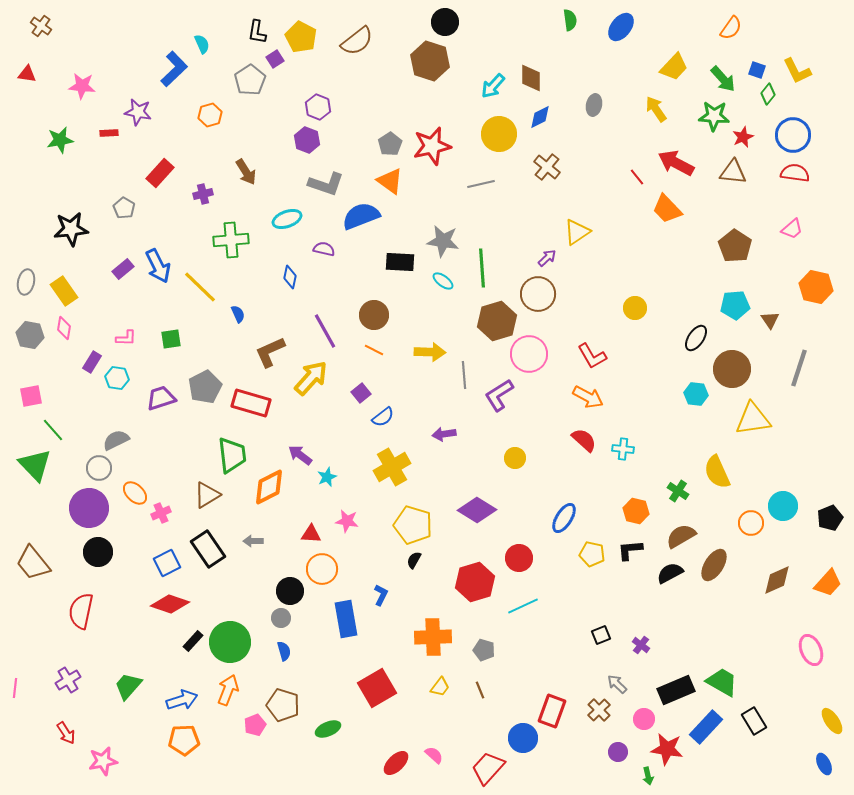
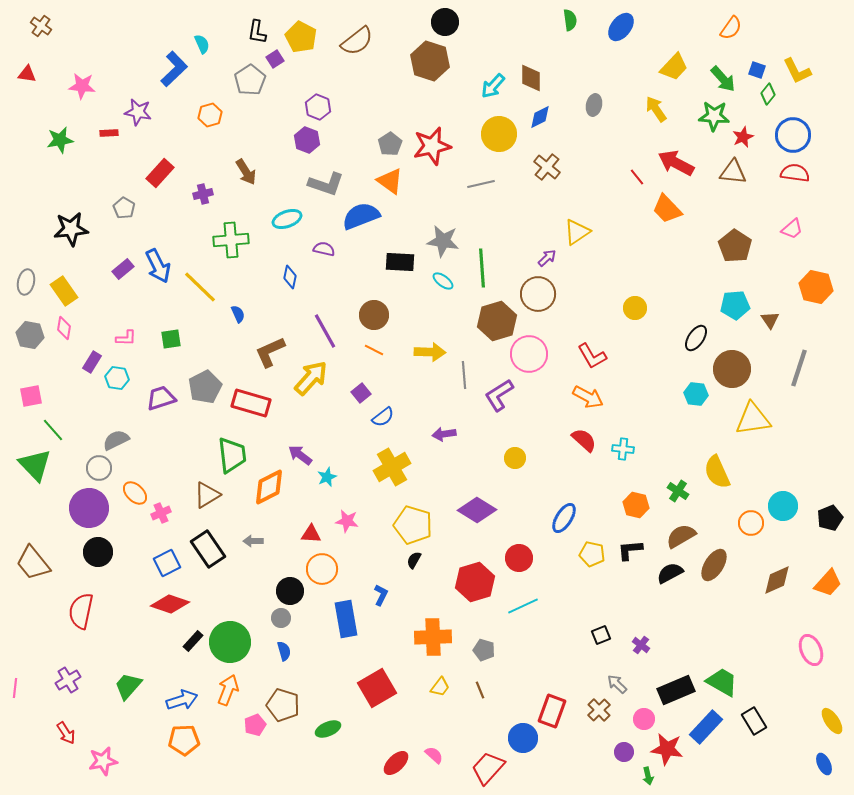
orange hexagon at (636, 511): moved 6 px up
purple circle at (618, 752): moved 6 px right
